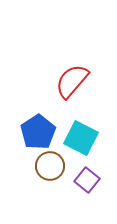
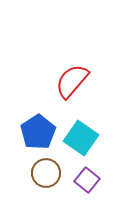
cyan square: rotated 8 degrees clockwise
brown circle: moved 4 px left, 7 px down
